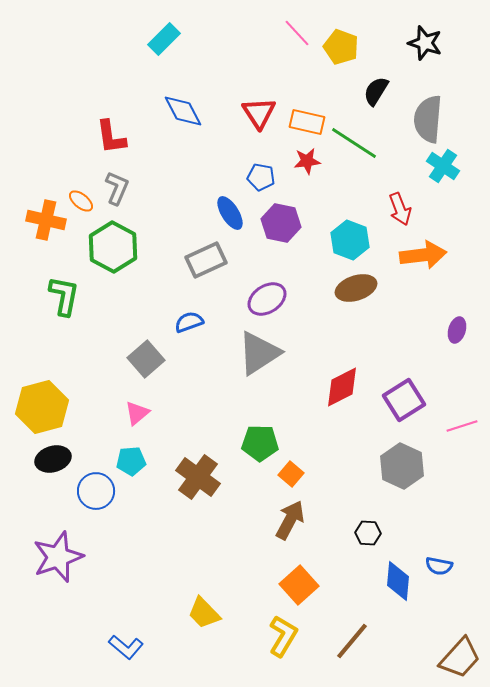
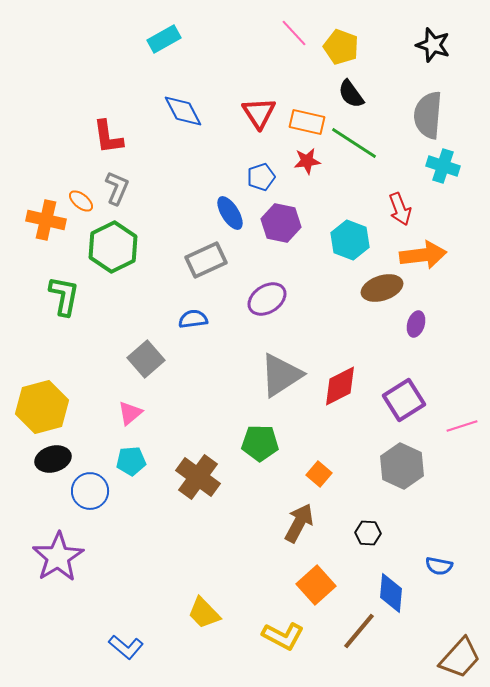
pink line at (297, 33): moved 3 px left
cyan rectangle at (164, 39): rotated 16 degrees clockwise
black star at (425, 43): moved 8 px right, 2 px down
black semicircle at (376, 91): moved 25 px left, 3 px down; rotated 68 degrees counterclockwise
gray semicircle at (428, 119): moved 4 px up
red L-shape at (111, 137): moved 3 px left
cyan cross at (443, 166): rotated 16 degrees counterclockwise
blue pentagon at (261, 177): rotated 28 degrees counterclockwise
green hexagon at (113, 247): rotated 6 degrees clockwise
brown ellipse at (356, 288): moved 26 px right
blue semicircle at (189, 322): moved 4 px right, 3 px up; rotated 12 degrees clockwise
purple ellipse at (457, 330): moved 41 px left, 6 px up
gray triangle at (259, 353): moved 22 px right, 22 px down
red diamond at (342, 387): moved 2 px left, 1 px up
pink triangle at (137, 413): moved 7 px left
orange square at (291, 474): moved 28 px right
blue circle at (96, 491): moved 6 px left
brown arrow at (290, 520): moved 9 px right, 3 px down
purple star at (58, 557): rotated 12 degrees counterclockwise
blue diamond at (398, 581): moved 7 px left, 12 px down
orange square at (299, 585): moved 17 px right
yellow L-shape at (283, 636): rotated 87 degrees clockwise
brown line at (352, 641): moved 7 px right, 10 px up
